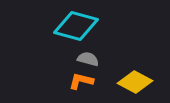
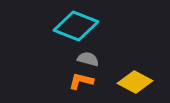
cyan diamond: rotated 6 degrees clockwise
